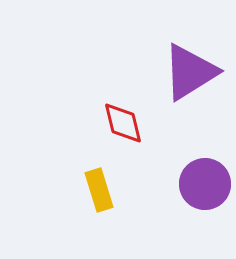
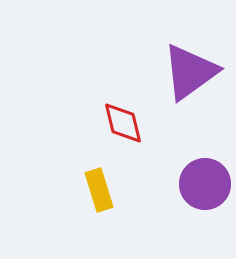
purple triangle: rotated 4 degrees counterclockwise
